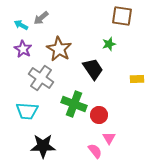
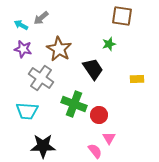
purple star: rotated 18 degrees counterclockwise
